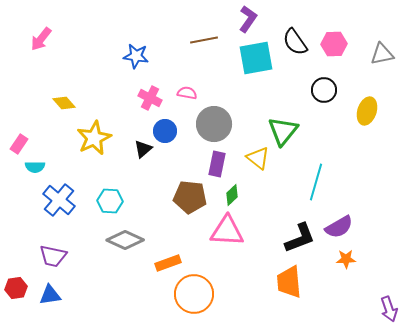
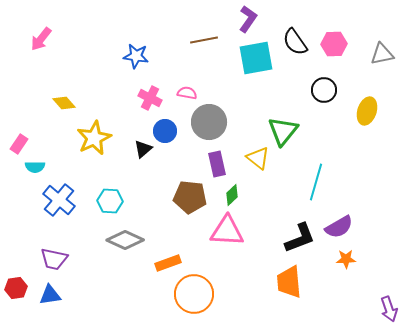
gray circle: moved 5 px left, 2 px up
purple rectangle: rotated 25 degrees counterclockwise
purple trapezoid: moved 1 px right, 3 px down
